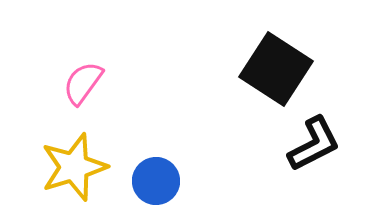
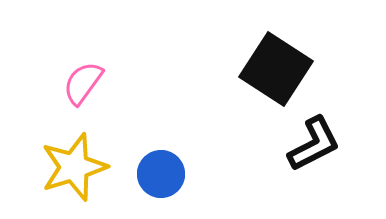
blue circle: moved 5 px right, 7 px up
